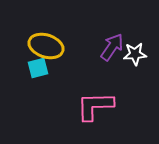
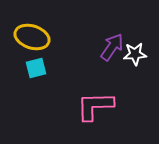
yellow ellipse: moved 14 px left, 9 px up
cyan square: moved 2 px left
